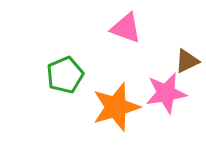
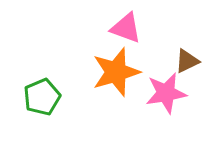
green pentagon: moved 23 px left, 22 px down
orange star: moved 35 px up
